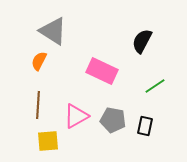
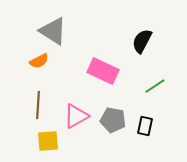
orange semicircle: rotated 144 degrees counterclockwise
pink rectangle: moved 1 px right
